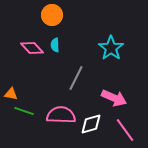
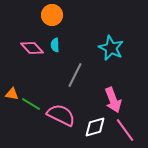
cyan star: rotated 10 degrees counterclockwise
gray line: moved 1 px left, 3 px up
orange triangle: moved 1 px right
pink arrow: moved 1 px left, 2 px down; rotated 45 degrees clockwise
green line: moved 7 px right, 7 px up; rotated 12 degrees clockwise
pink semicircle: rotated 24 degrees clockwise
white diamond: moved 4 px right, 3 px down
